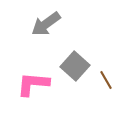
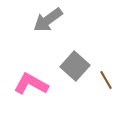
gray arrow: moved 2 px right, 4 px up
pink L-shape: moved 2 px left; rotated 24 degrees clockwise
